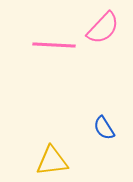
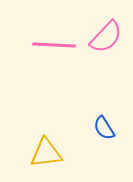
pink semicircle: moved 3 px right, 9 px down
yellow triangle: moved 6 px left, 8 px up
